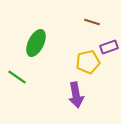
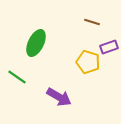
yellow pentagon: rotated 30 degrees clockwise
purple arrow: moved 17 px left, 2 px down; rotated 50 degrees counterclockwise
